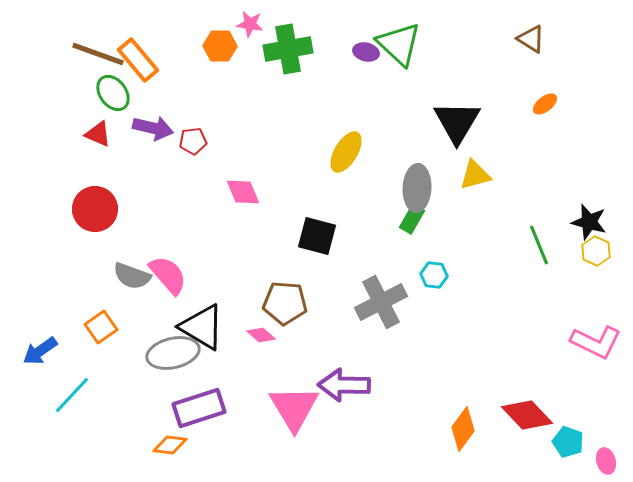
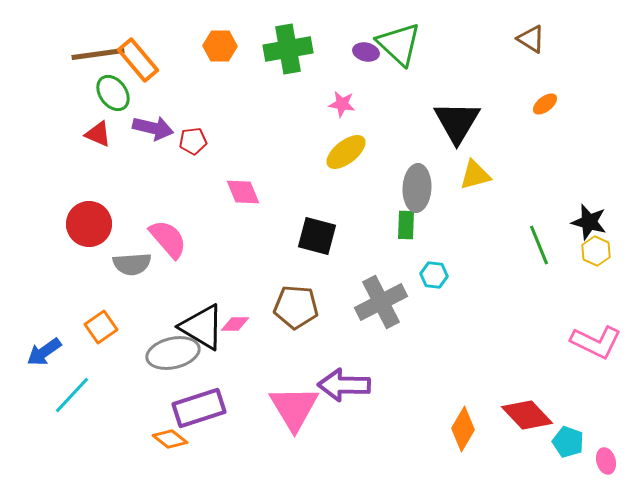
pink star at (250, 24): moved 92 px right, 80 px down
brown line at (98, 54): rotated 28 degrees counterclockwise
yellow ellipse at (346, 152): rotated 21 degrees clockwise
red circle at (95, 209): moved 6 px left, 15 px down
green rectangle at (412, 219): moved 6 px left, 6 px down; rotated 28 degrees counterclockwise
pink semicircle at (168, 275): moved 36 px up
gray semicircle at (132, 276): moved 12 px up; rotated 24 degrees counterclockwise
brown pentagon at (285, 303): moved 11 px right, 4 px down
pink diamond at (261, 335): moved 26 px left, 11 px up; rotated 40 degrees counterclockwise
blue arrow at (40, 351): moved 4 px right, 1 px down
orange diamond at (463, 429): rotated 6 degrees counterclockwise
orange diamond at (170, 445): moved 6 px up; rotated 32 degrees clockwise
